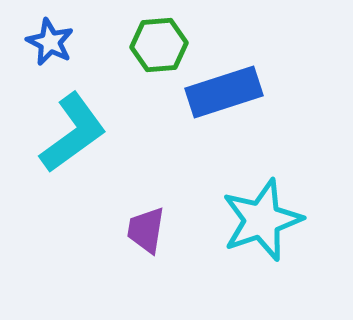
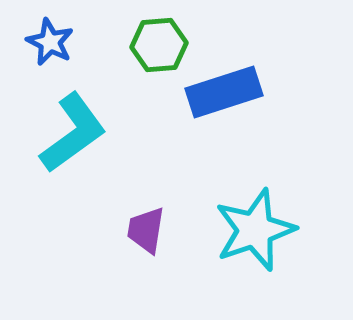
cyan star: moved 7 px left, 10 px down
